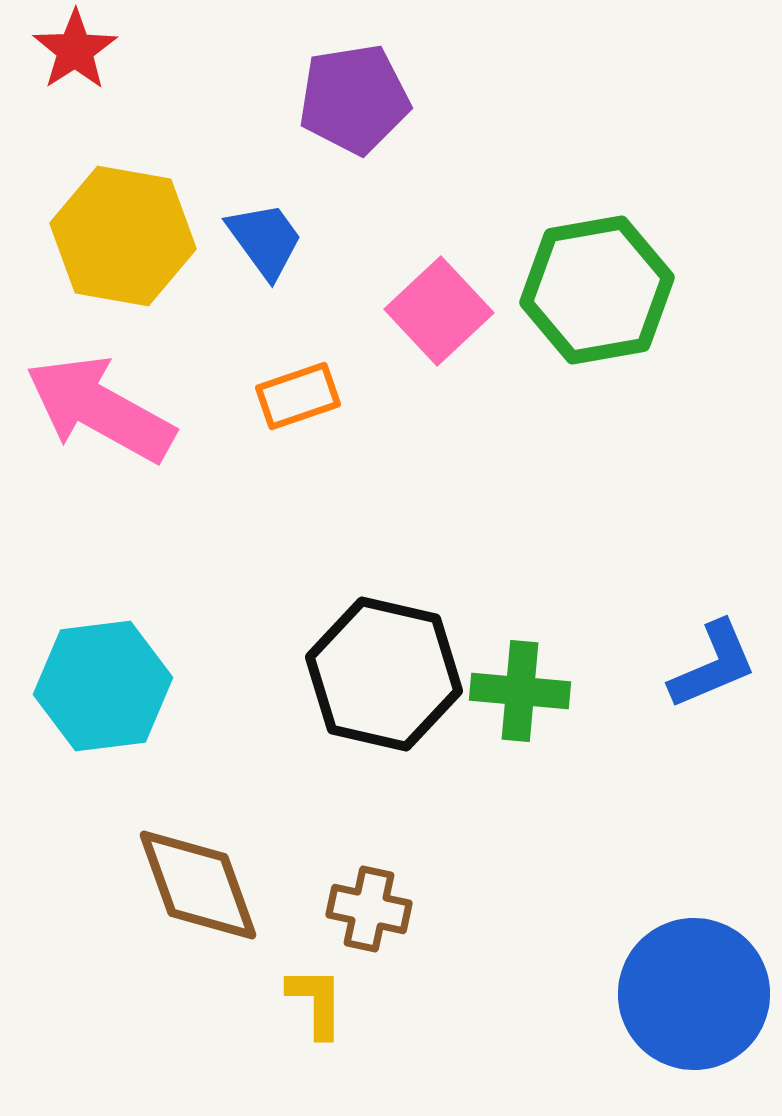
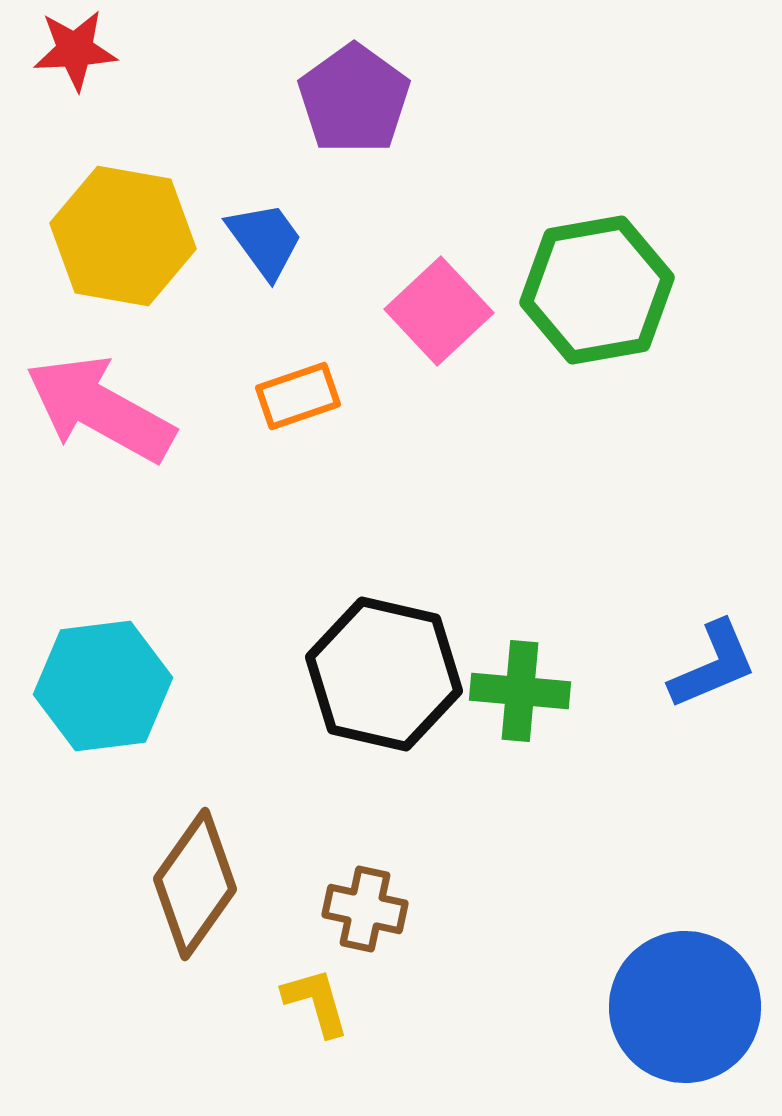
red star: rotated 30 degrees clockwise
purple pentagon: rotated 27 degrees counterclockwise
brown diamond: moved 3 px left, 1 px up; rotated 55 degrees clockwise
brown cross: moved 4 px left
blue circle: moved 9 px left, 13 px down
yellow L-shape: rotated 16 degrees counterclockwise
